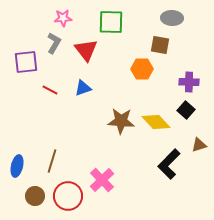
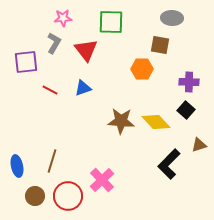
blue ellipse: rotated 25 degrees counterclockwise
